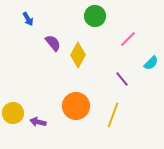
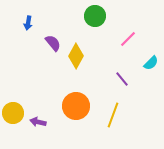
blue arrow: moved 4 px down; rotated 40 degrees clockwise
yellow diamond: moved 2 px left, 1 px down
